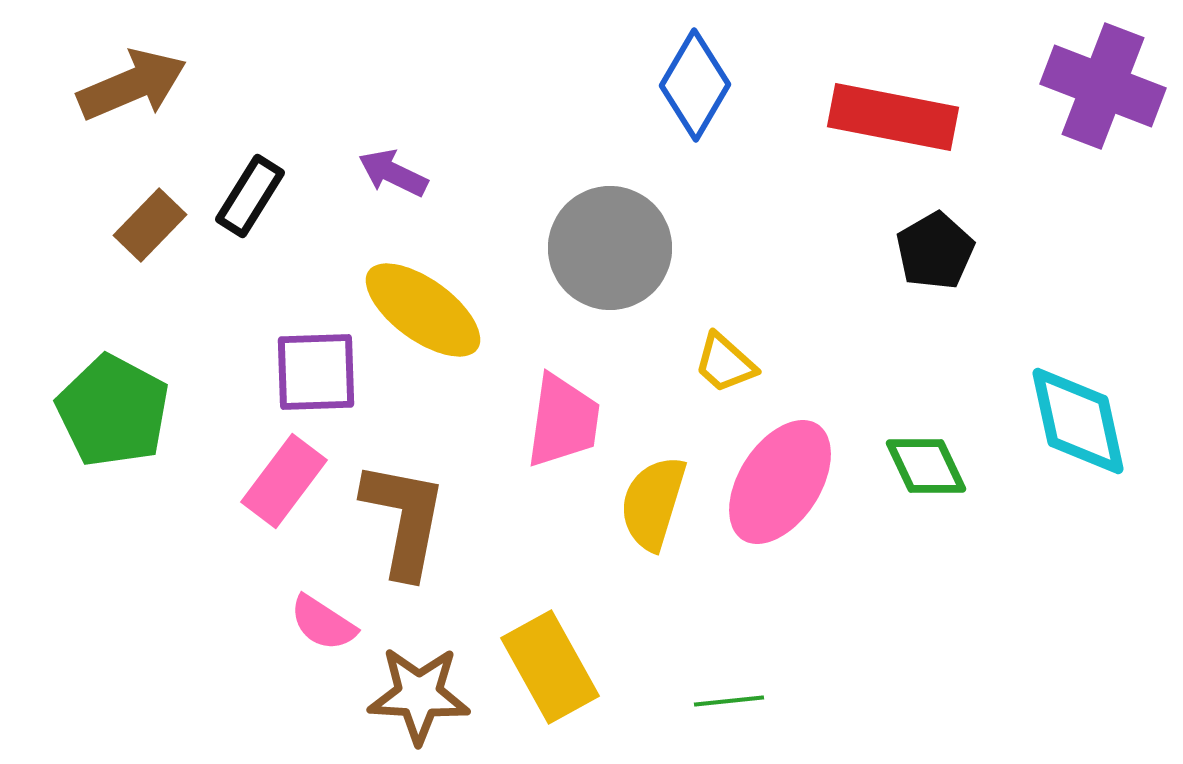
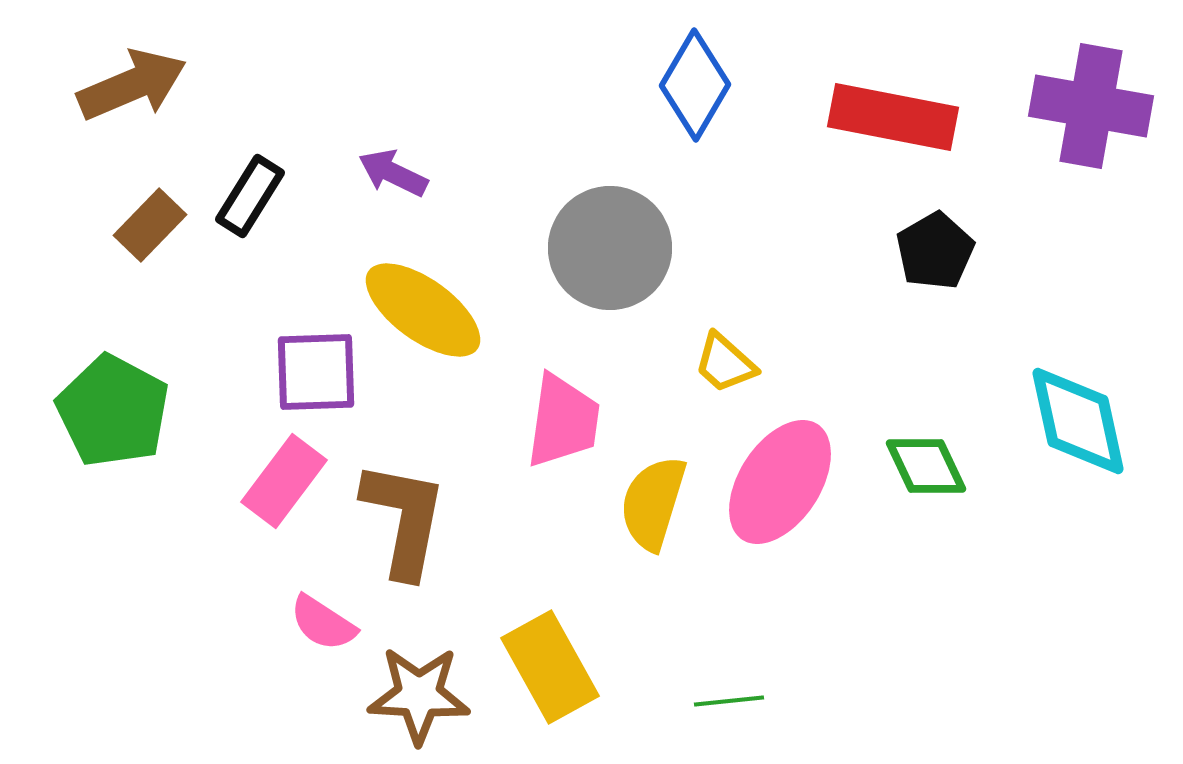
purple cross: moved 12 px left, 20 px down; rotated 11 degrees counterclockwise
